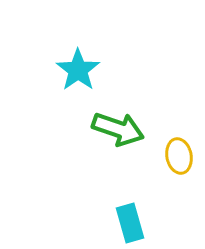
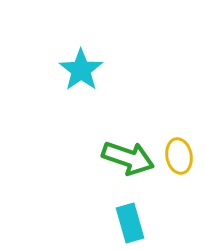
cyan star: moved 3 px right
green arrow: moved 10 px right, 29 px down
